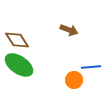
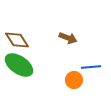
brown arrow: moved 1 px left, 8 px down
